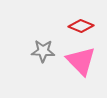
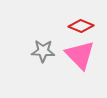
pink triangle: moved 1 px left, 6 px up
